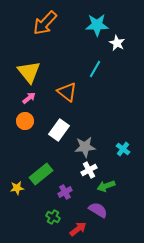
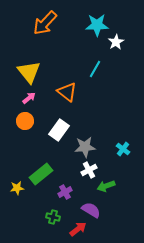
white star: moved 1 px left, 1 px up; rotated 14 degrees clockwise
purple semicircle: moved 7 px left
green cross: rotated 16 degrees counterclockwise
